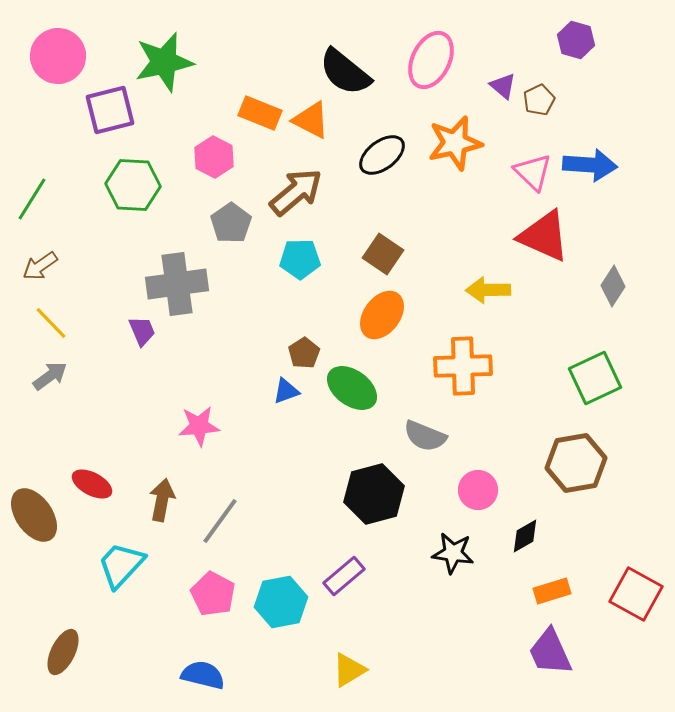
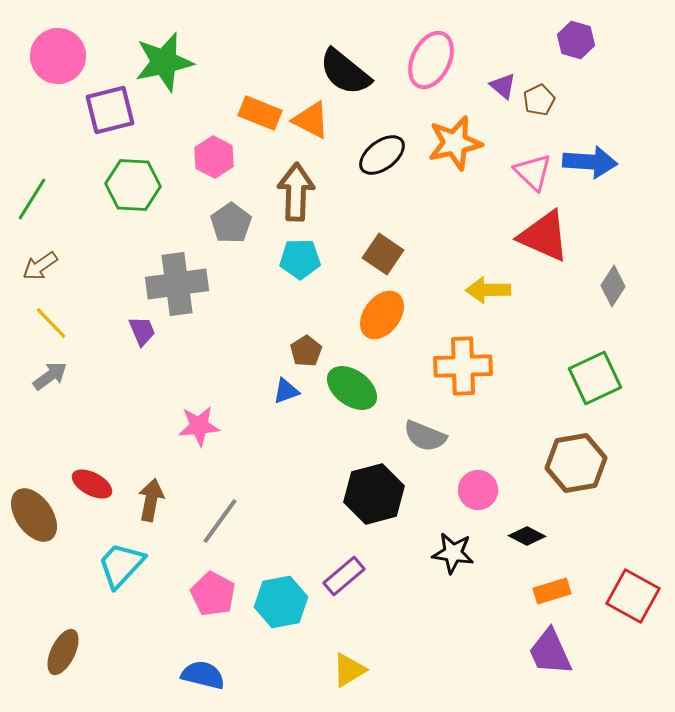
blue arrow at (590, 165): moved 3 px up
brown arrow at (296, 192): rotated 48 degrees counterclockwise
brown pentagon at (304, 353): moved 2 px right, 2 px up
brown arrow at (162, 500): moved 11 px left
black diamond at (525, 536): moved 2 px right; rotated 57 degrees clockwise
red square at (636, 594): moved 3 px left, 2 px down
